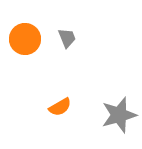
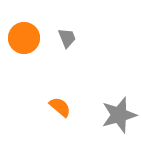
orange circle: moved 1 px left, 1 px up
orange semicircle: rotated 110 degrees counterclockwise
